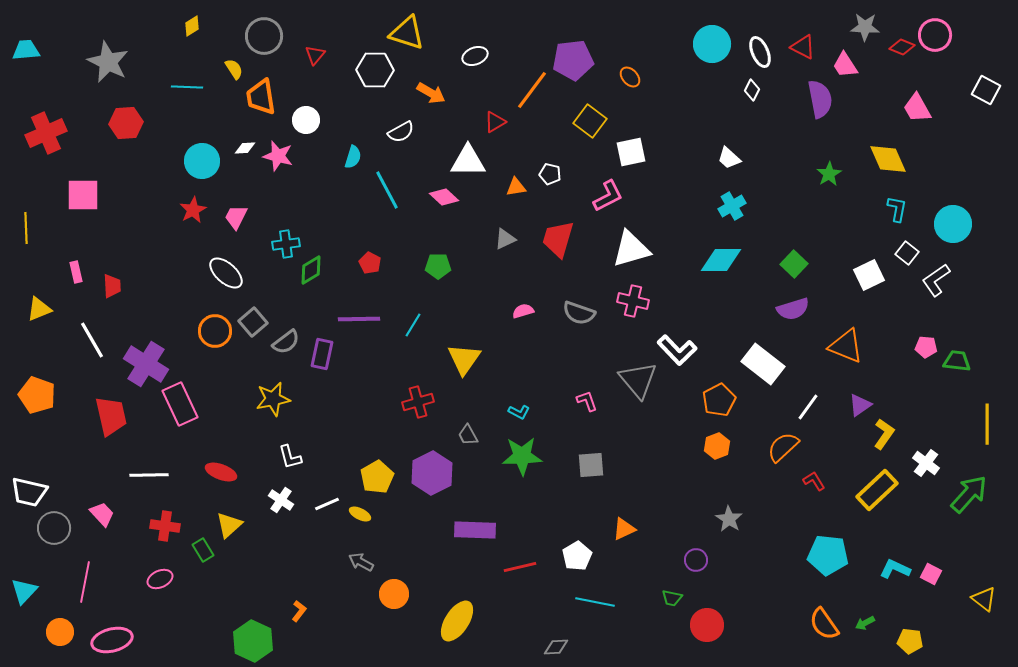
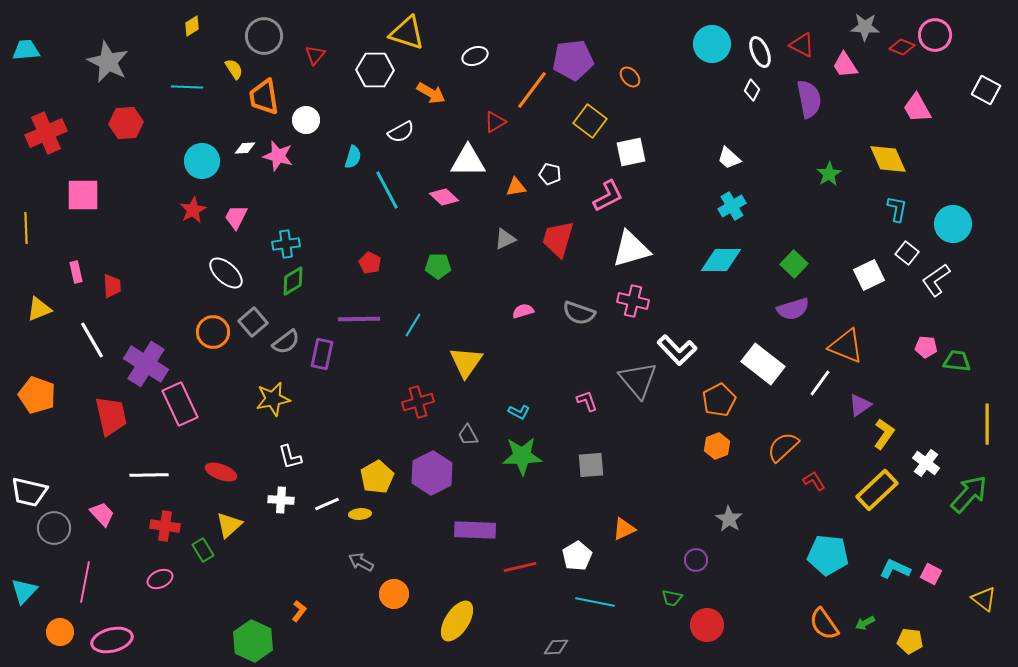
red triangle at (803, 47): moved 1 px left, 2 px up
orange trapezoid at (261, 97): moved 3 px right
purple semicircle at (820, 99): moved 11 px left
green diamond at (311, 270): moved 18 px left, 11 px down
orange circle at (215, 331): moved 2 px left, 1 px down
yellow triangle at (464, 359): moved 2 px right, 3 px down
white line at (808, 407): moved 12 px right, 24 px up
white cross at (281, 500): rotated 30 degrees counterclockwise
yellow ellipse at (360, 514): rotated 30 degrees counterclockwise
